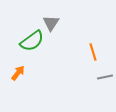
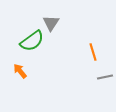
orange arrow: moved 2 px right, 2 px up; rotated 77 degrees counterclockwise
